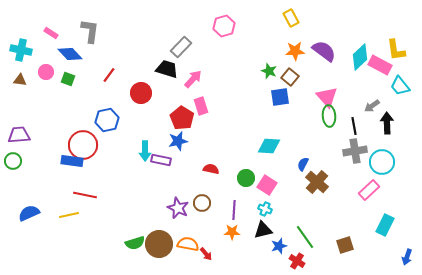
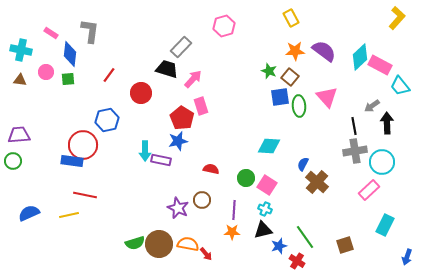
yellow L-shape at (396, 50): moved 1 px right, 32 px up; rotated 130 degrees counterclockwise
blue diamond at (70, 54): rotated 50 degrees clockwise
green square at (68, 79): rotated 24 degrees counterclockwise
green ellipse at (329, 116): moved 30 px left, 10 px up
brown circle at (202, 203): moved 3 px up
